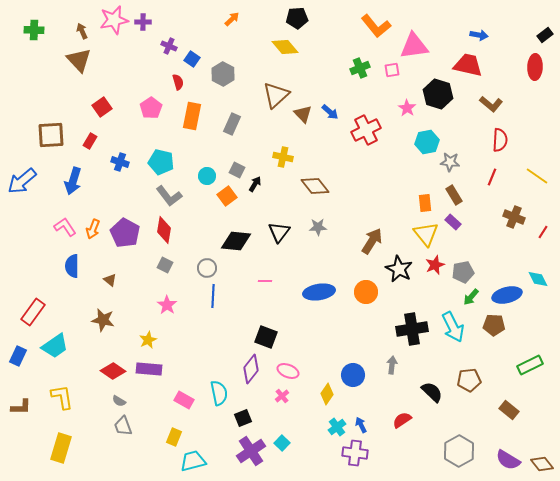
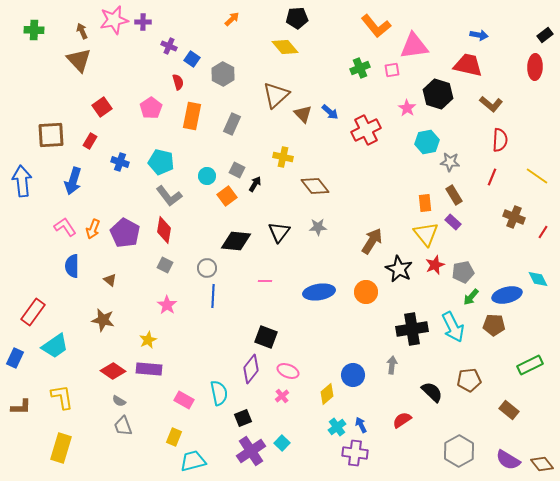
blue arrow at (22, 181): rotated 124 degrees clockwise
blue rectangle at (18, 356): moved 3 px left, 2 px down
yellow diamond at (327, 394): rotated 15 degrees clockwise
